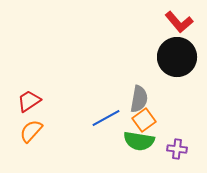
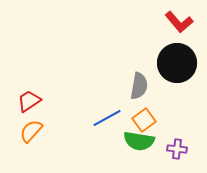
black circle: moved 6 px down
gray semicircle: moved 13 px up
blue line: moved 1 px right
